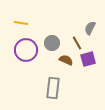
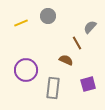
yellow line: rotated 32 degrees counterclockwise
gray semicircle: moved 1 px up; rotated 16 degrees clockwise
gray circle: moved 4 px left, 27 px up
purple circle: moved 20 px down
purple square: moved 25 px down
